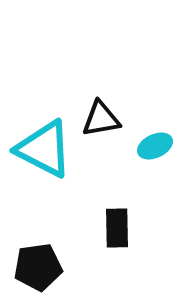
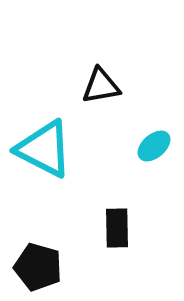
black triangle: moved 33 px up
cyan ellipse: moved 1 px left; rotated 16 degrees counterclockwise
black pentagon: rotated 24 degrees clockwise
